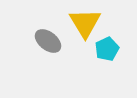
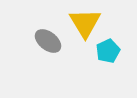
cyan pentagon: moved 1 px right, 2 px down
